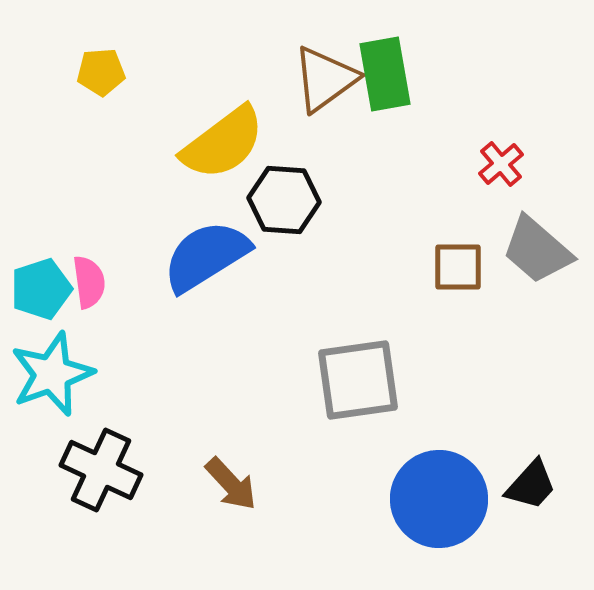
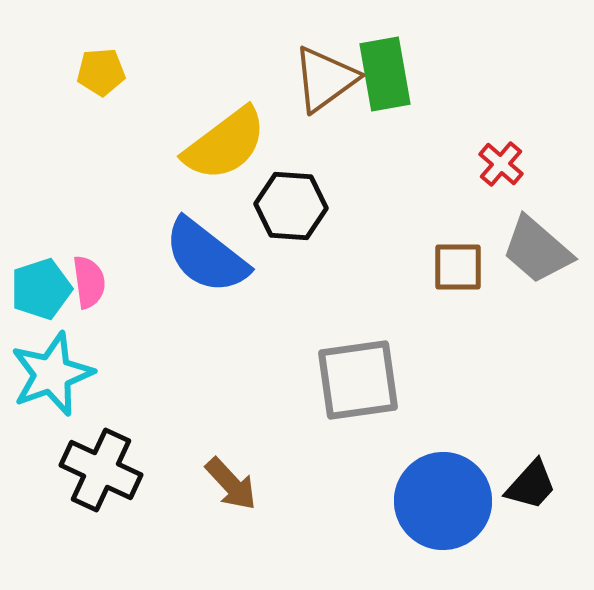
yellow semicircle: moved 2 px right, 1 px down
red cross: rotated 9 degrees counterclockwise
black hexagon: moved 7 px right, 6 px down
blue semicircle: rotated 110 degrees counterclockwise
blue circle: moved 4 px right, 2 px down
